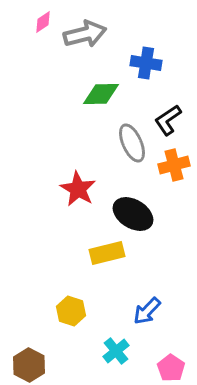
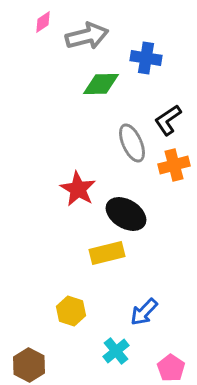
gray arrow: moved 2 px right, 2 px down
blue cross: moved 5 px up
green diamond: moved 10 px up
black ellipse: moved 7 px left
blue arrow: moved 3 px left, 1 px down
